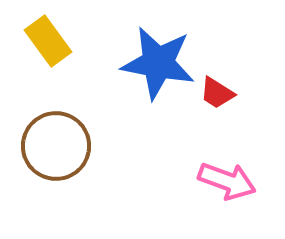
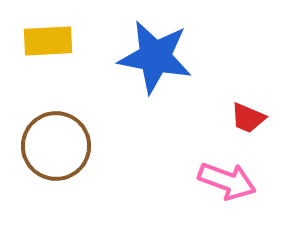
yellow rectangle: rotated 57 degrees counterclockwise
blue star: moved 3 px left, 6 px up
red trapezoid: moved 31 px right, 25 px down; rotated 9 degrees counterclockwise
